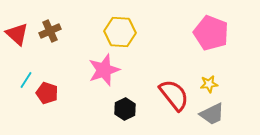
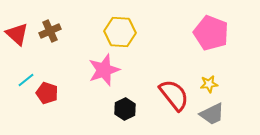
cyan line: rotated 18 degrees clockwise
